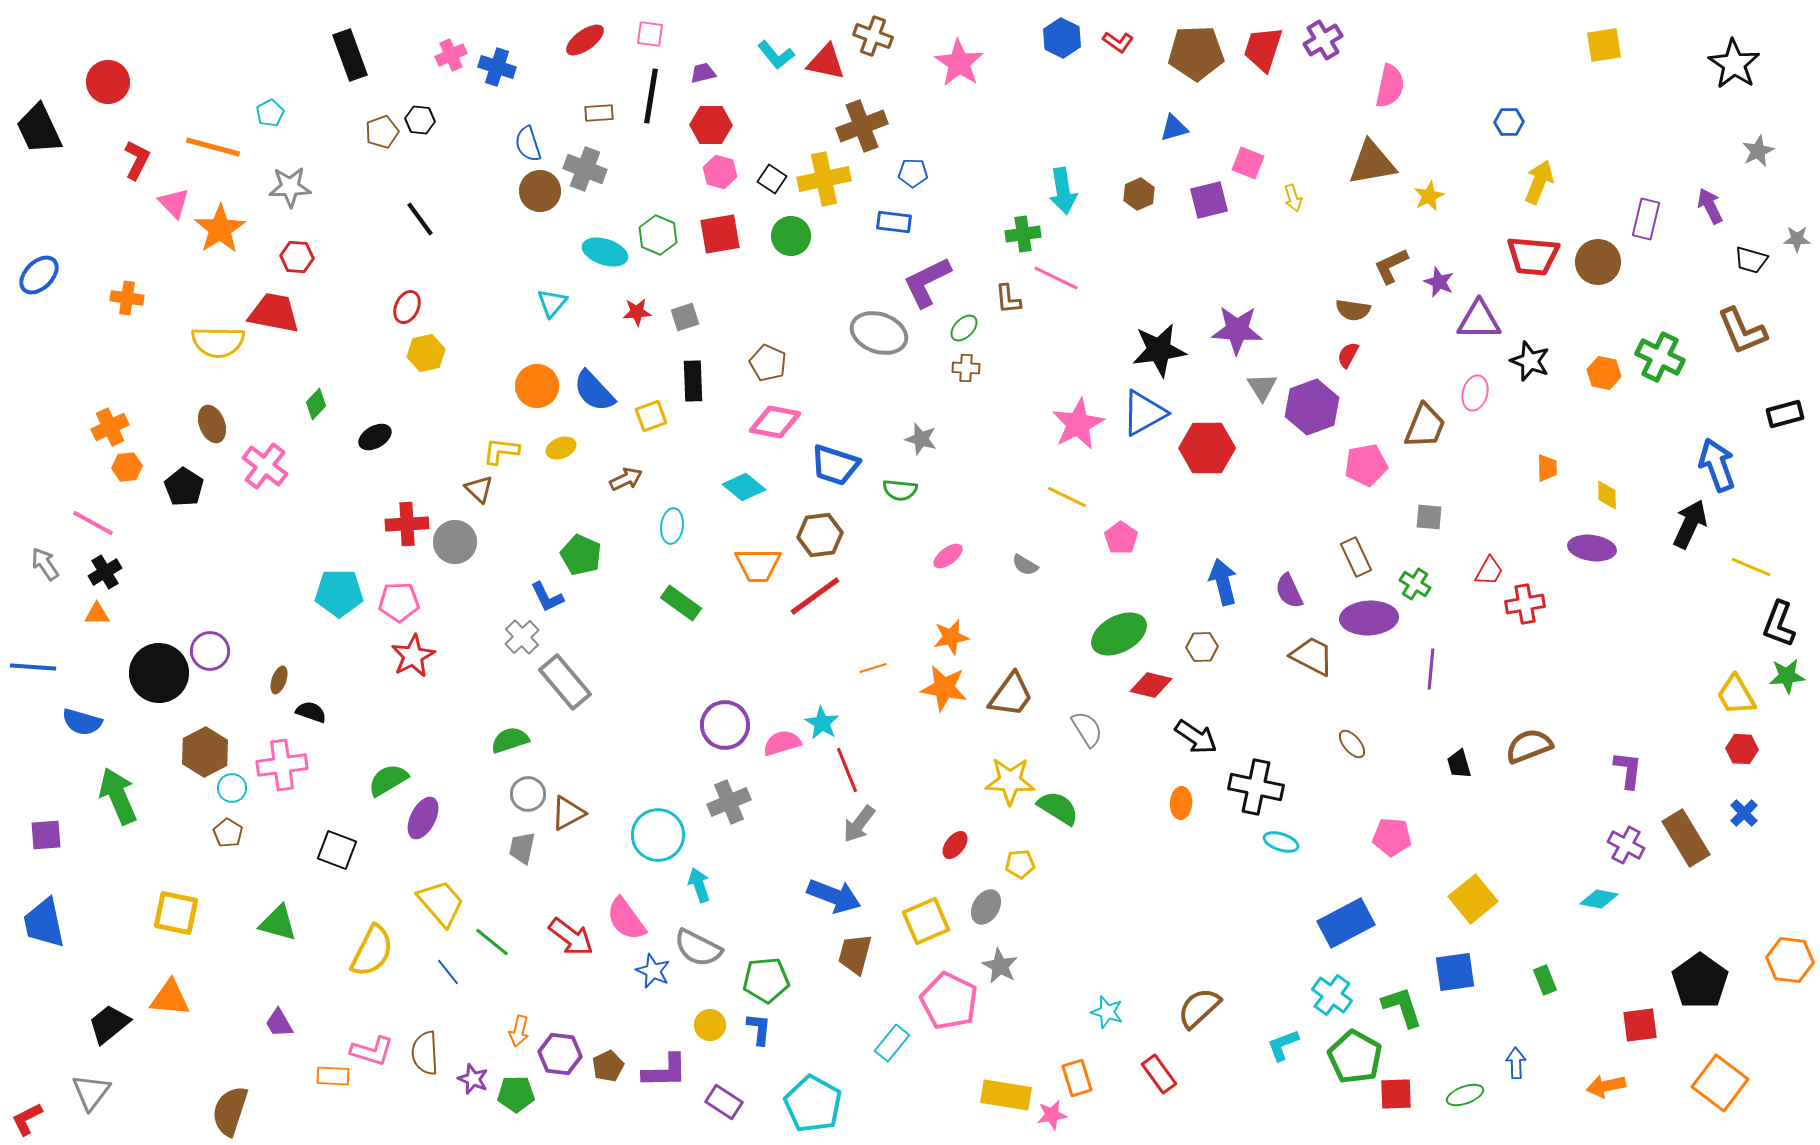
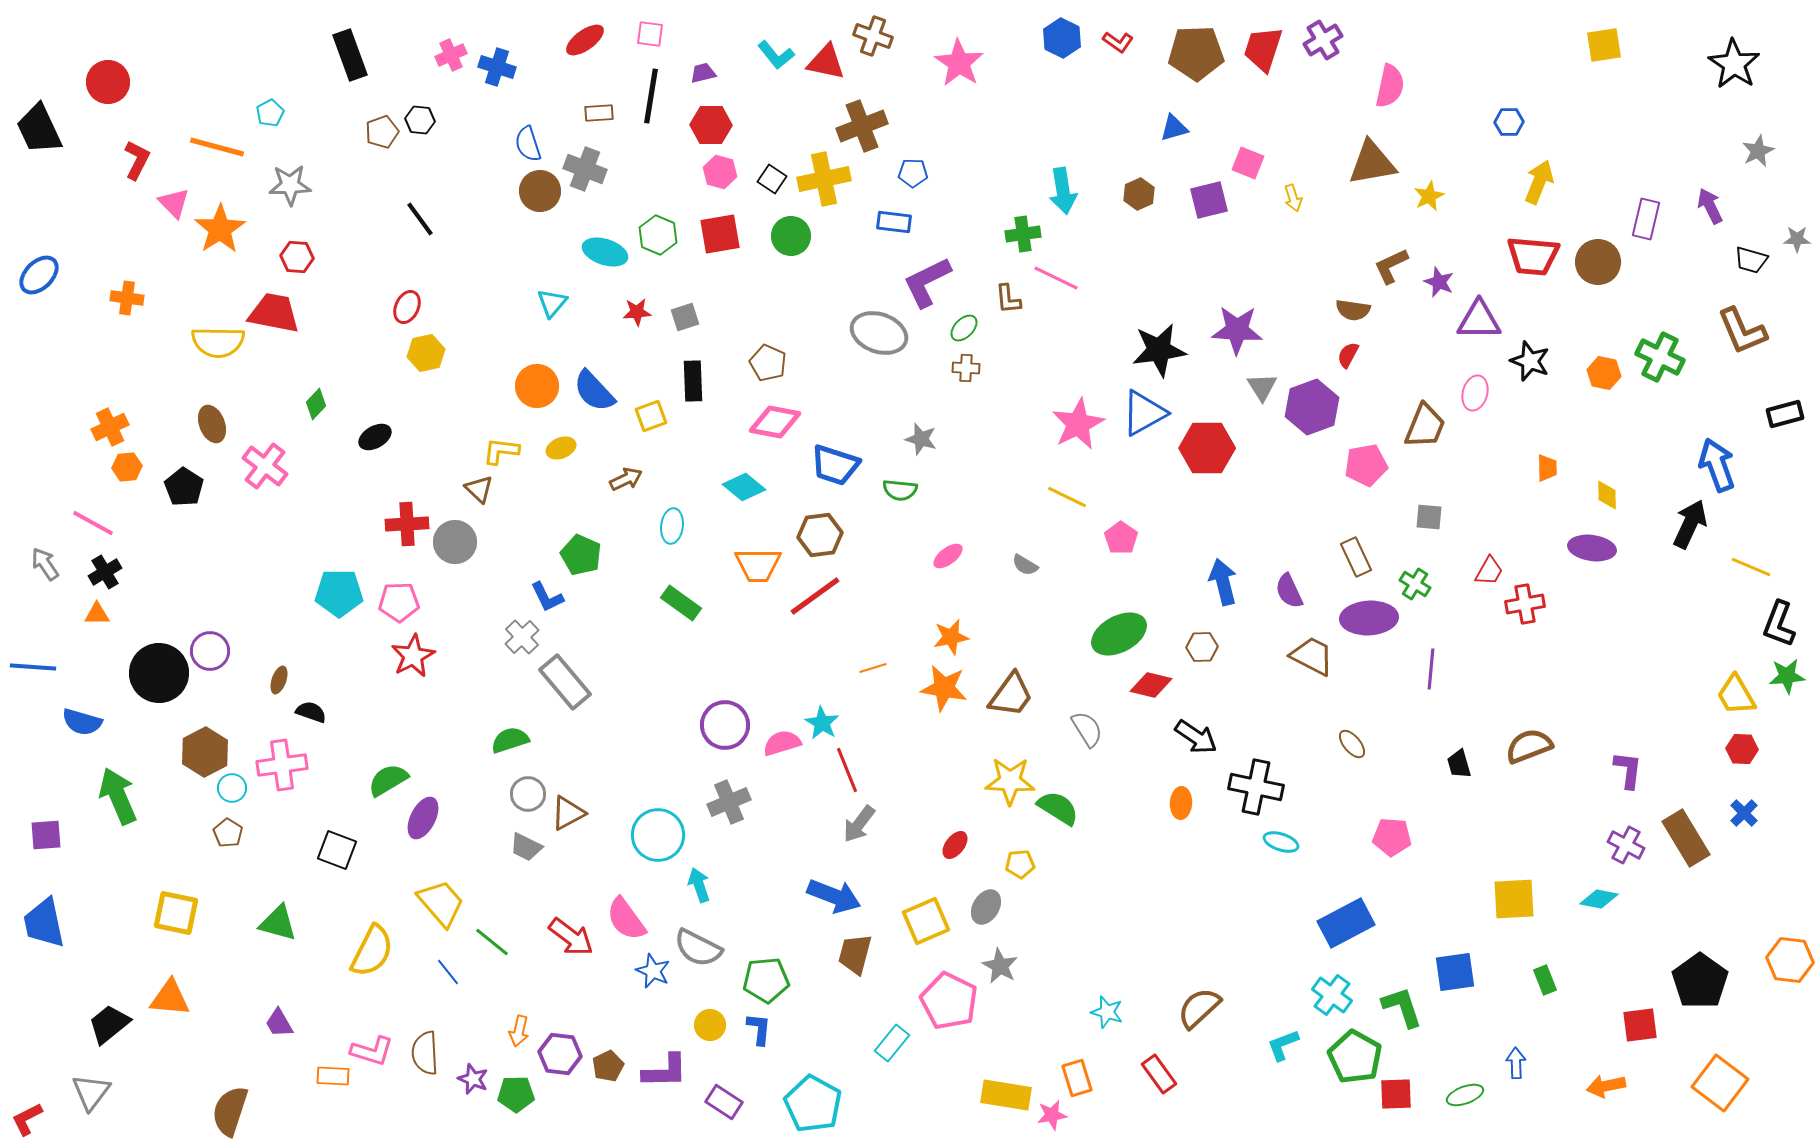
orange line at (213, 147): moved 4 px right
gray star at (290, 187): moved 2 px up
gray trapezoid at (522, 848): moved 4 px right, 1 px up; rotated 76 degrees counterclockwise
yellow square at (1473, 899): moved 41 px right; rotated 36 degrees clockwise
